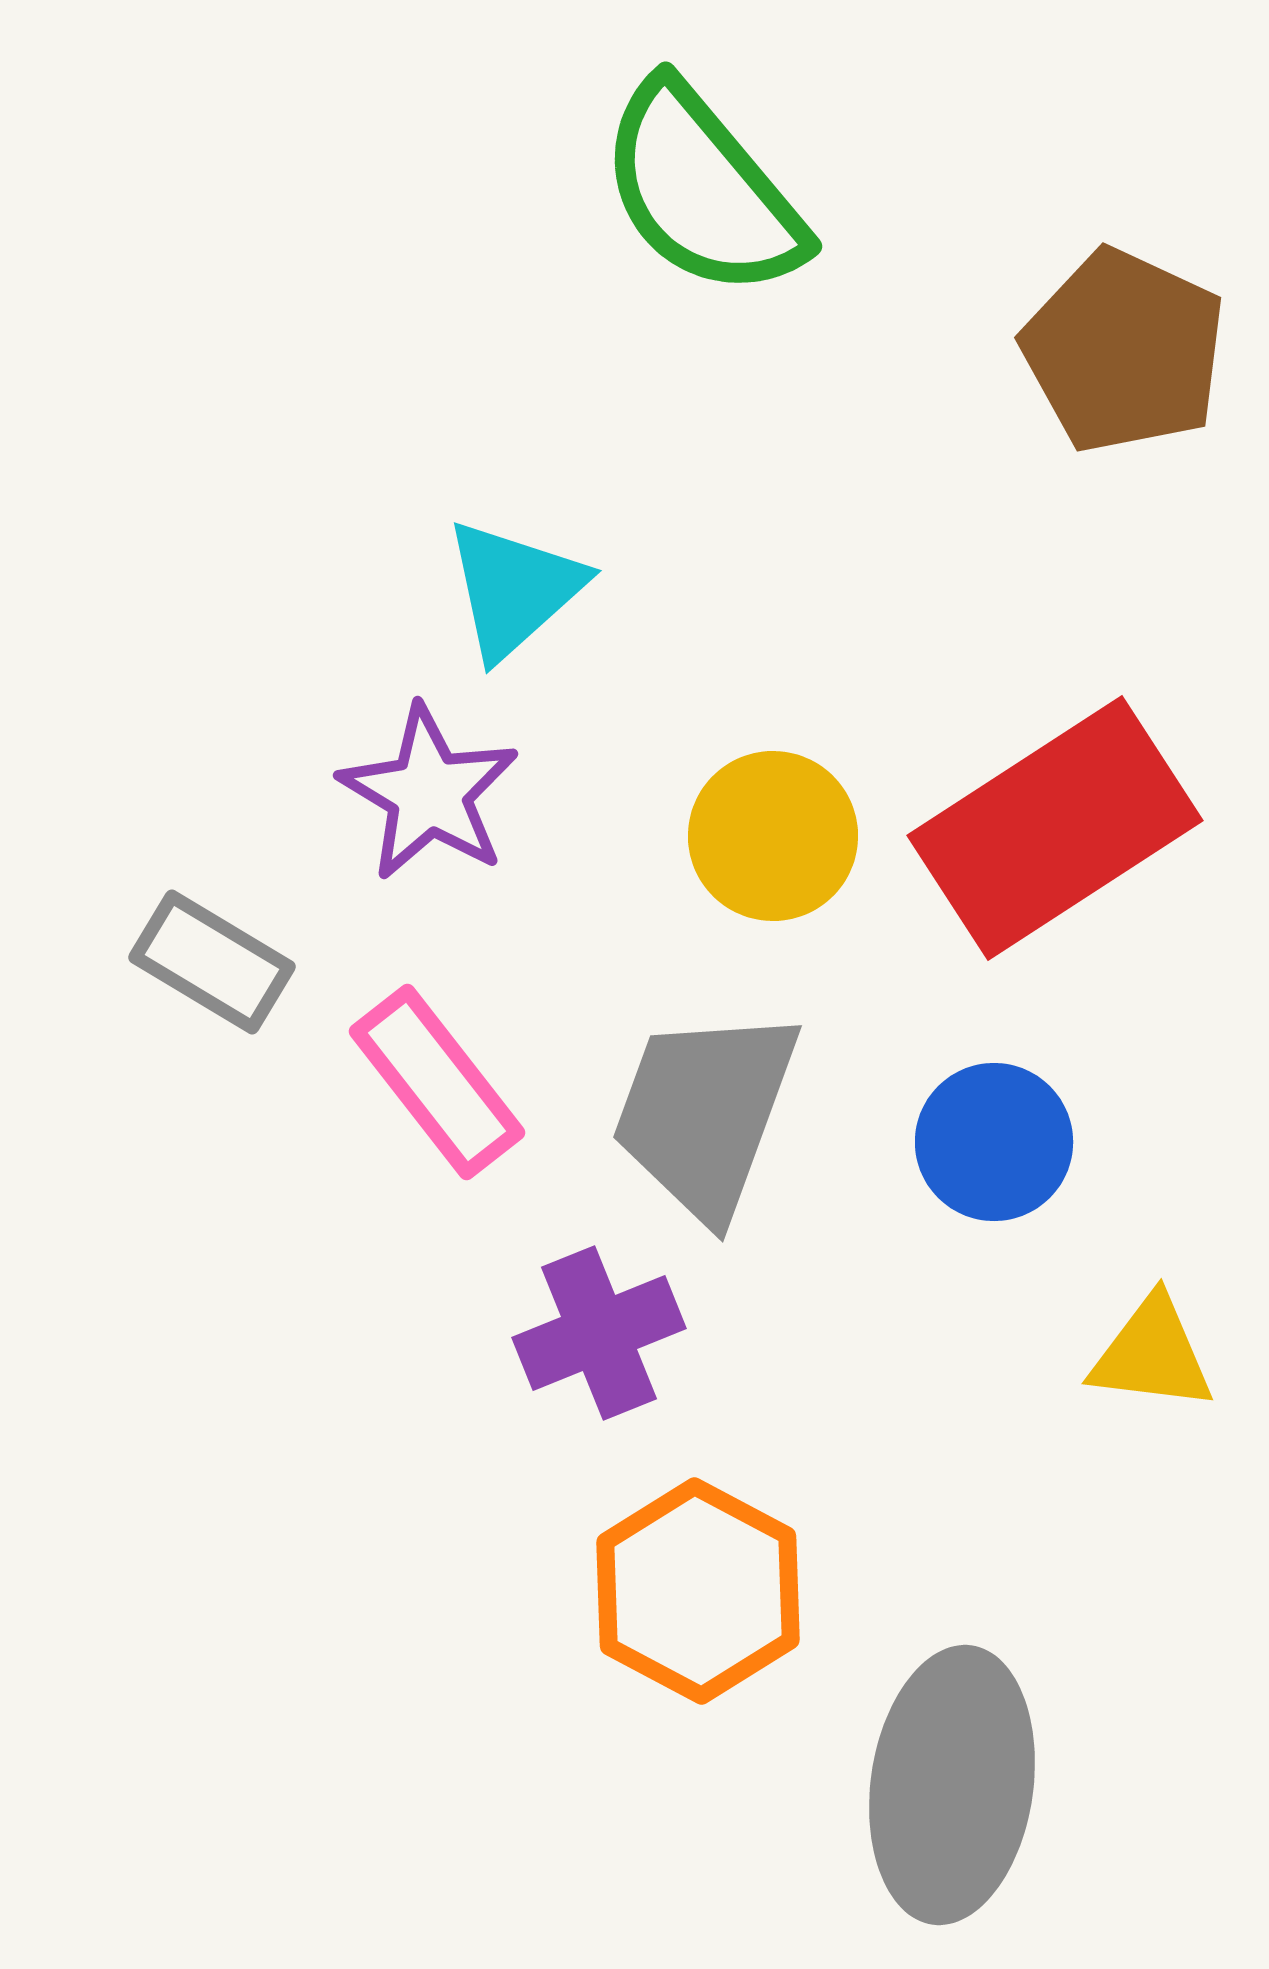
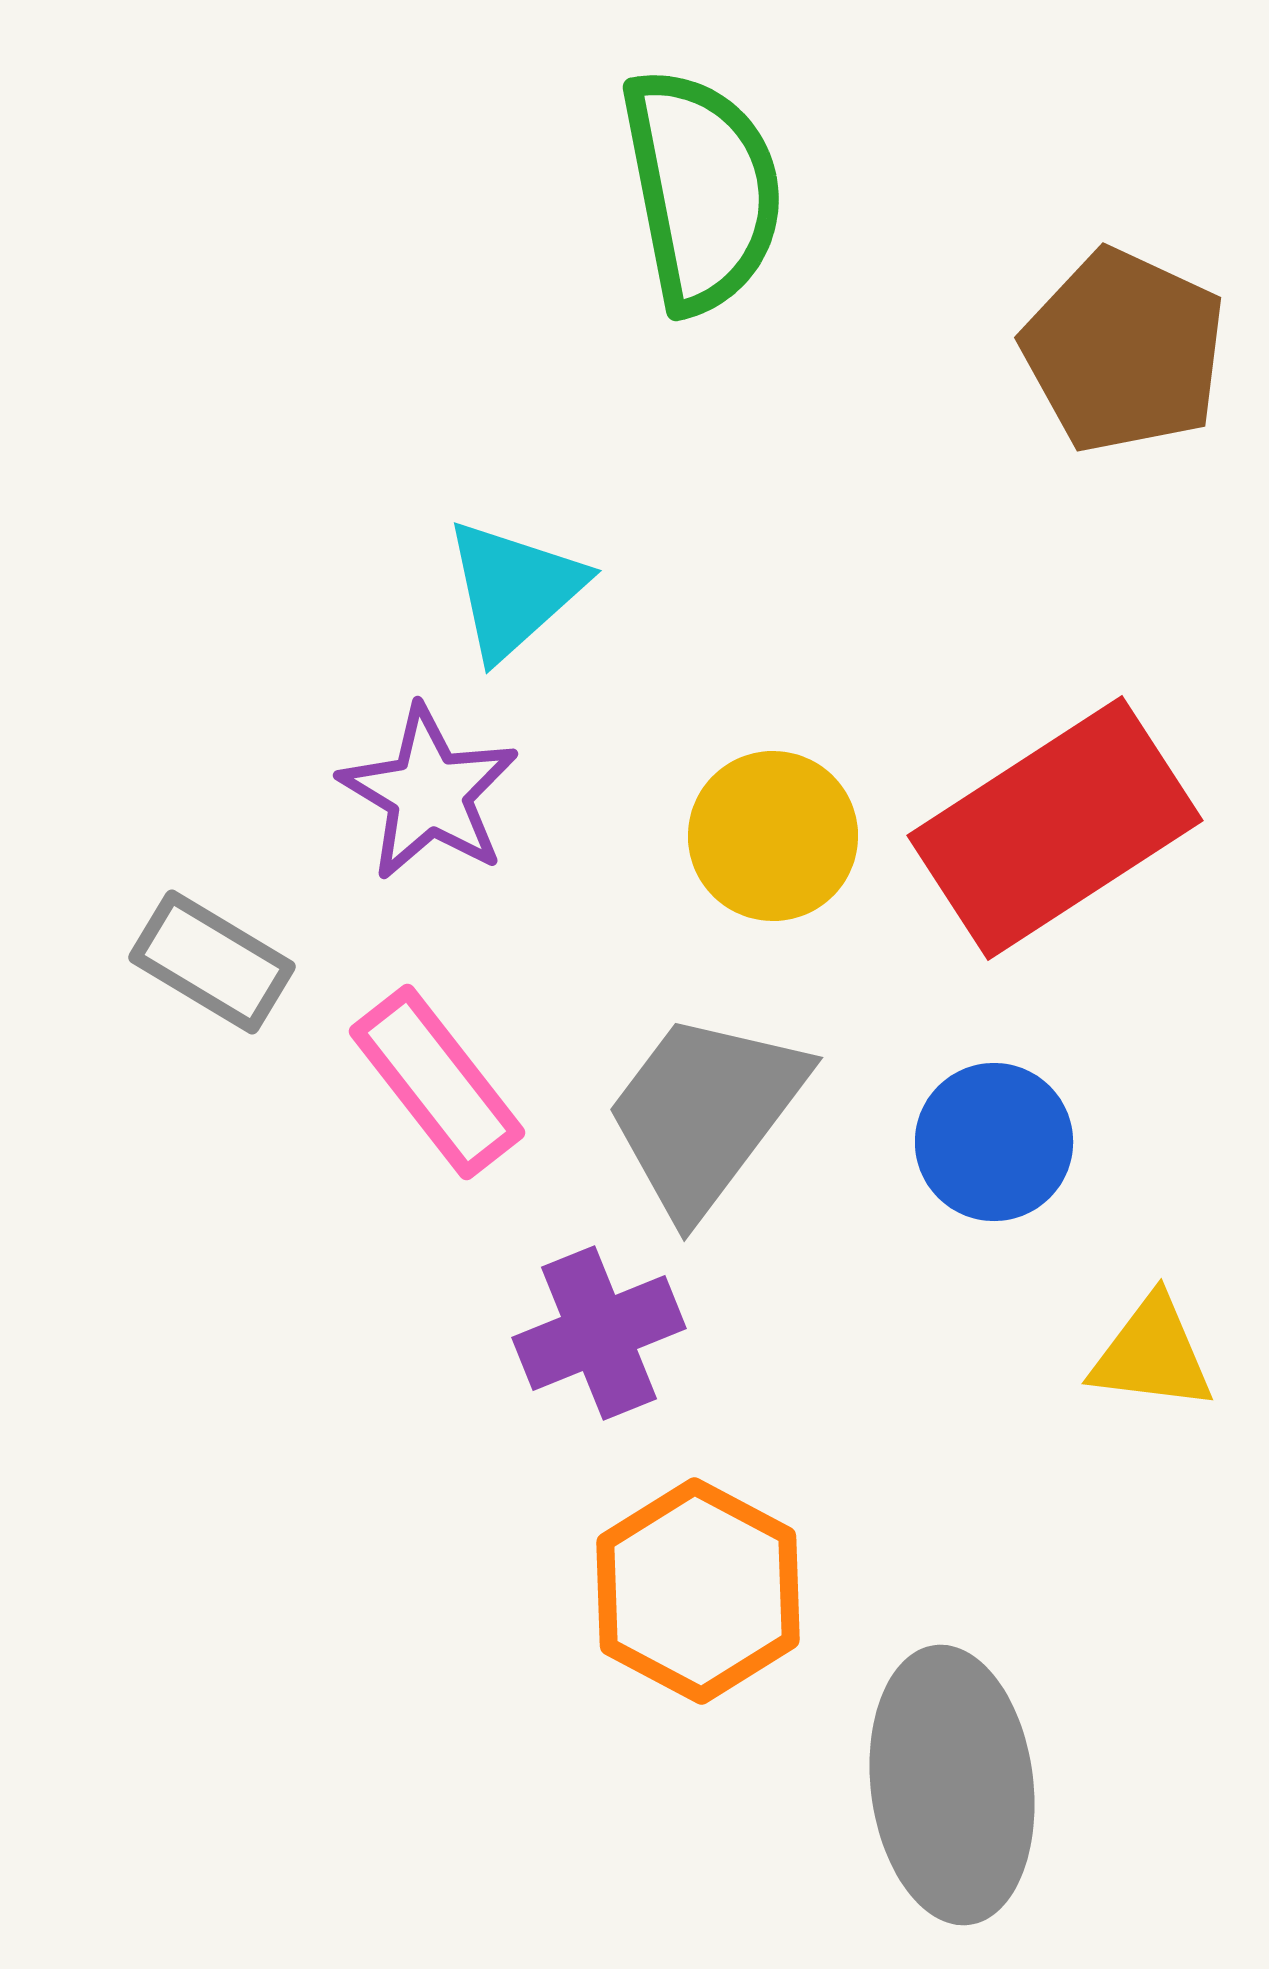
green semicircle: rotated 151 degrees counterclockwise
gray trapezoid: rotated 17 degrees clockwise
gray ellipse: rotated 15 degrees counterclockwise
